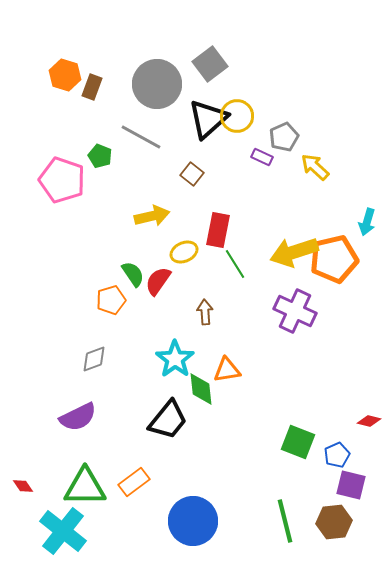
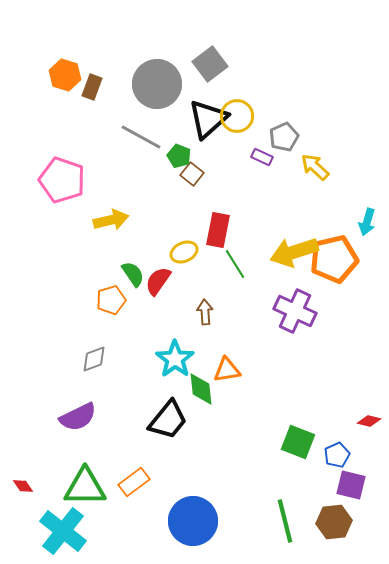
green pentagon at (100, 156): moved 79 px right
yellow arrow at (152, 216): moved 41 px left, 4 px down
